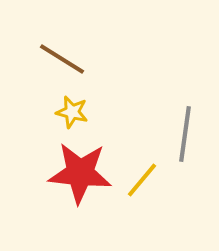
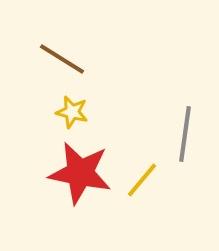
red star: rotated 6 degrees clockwise
